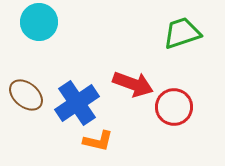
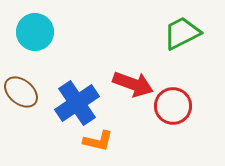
cyan circle: moved 4 px left, 10 px down
green trapezoid: rotated 9 degrees counterclockwise
brown ellipse: moved 5 px left, 3 px up
red circle: moved 1 px left, 1 px up
